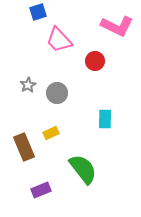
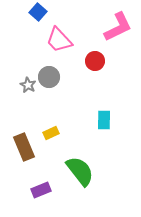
blue square: rotated 30 degrees counterclockwise
pink L-shape: moved 1 px right, 1 px down; rotated 52 degrees counterclockwise
gray star: rotated 14 degrees counterclockwise
gray circle: moved 8 px left, 16 px up
cyan rectangle: moved 1 px left, 1 px down
green semicircle: moved 3 px left, 2 px down
